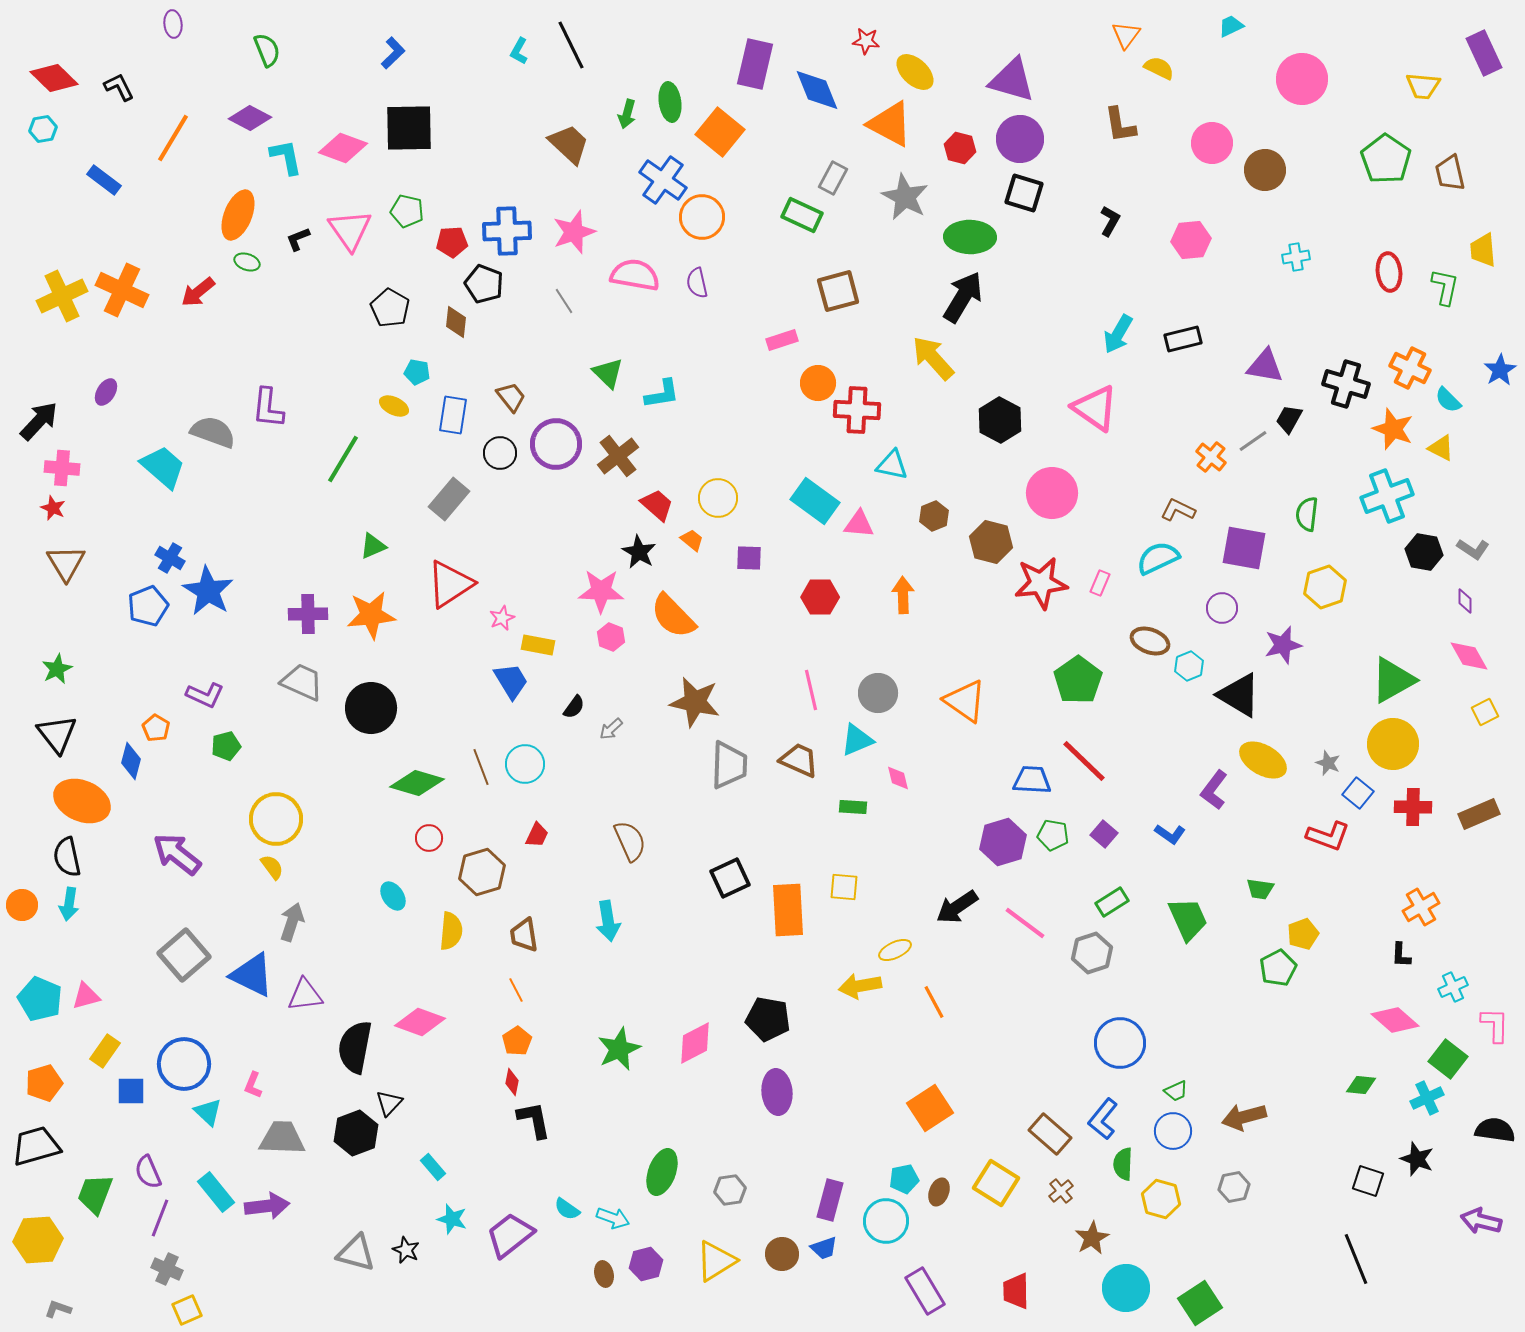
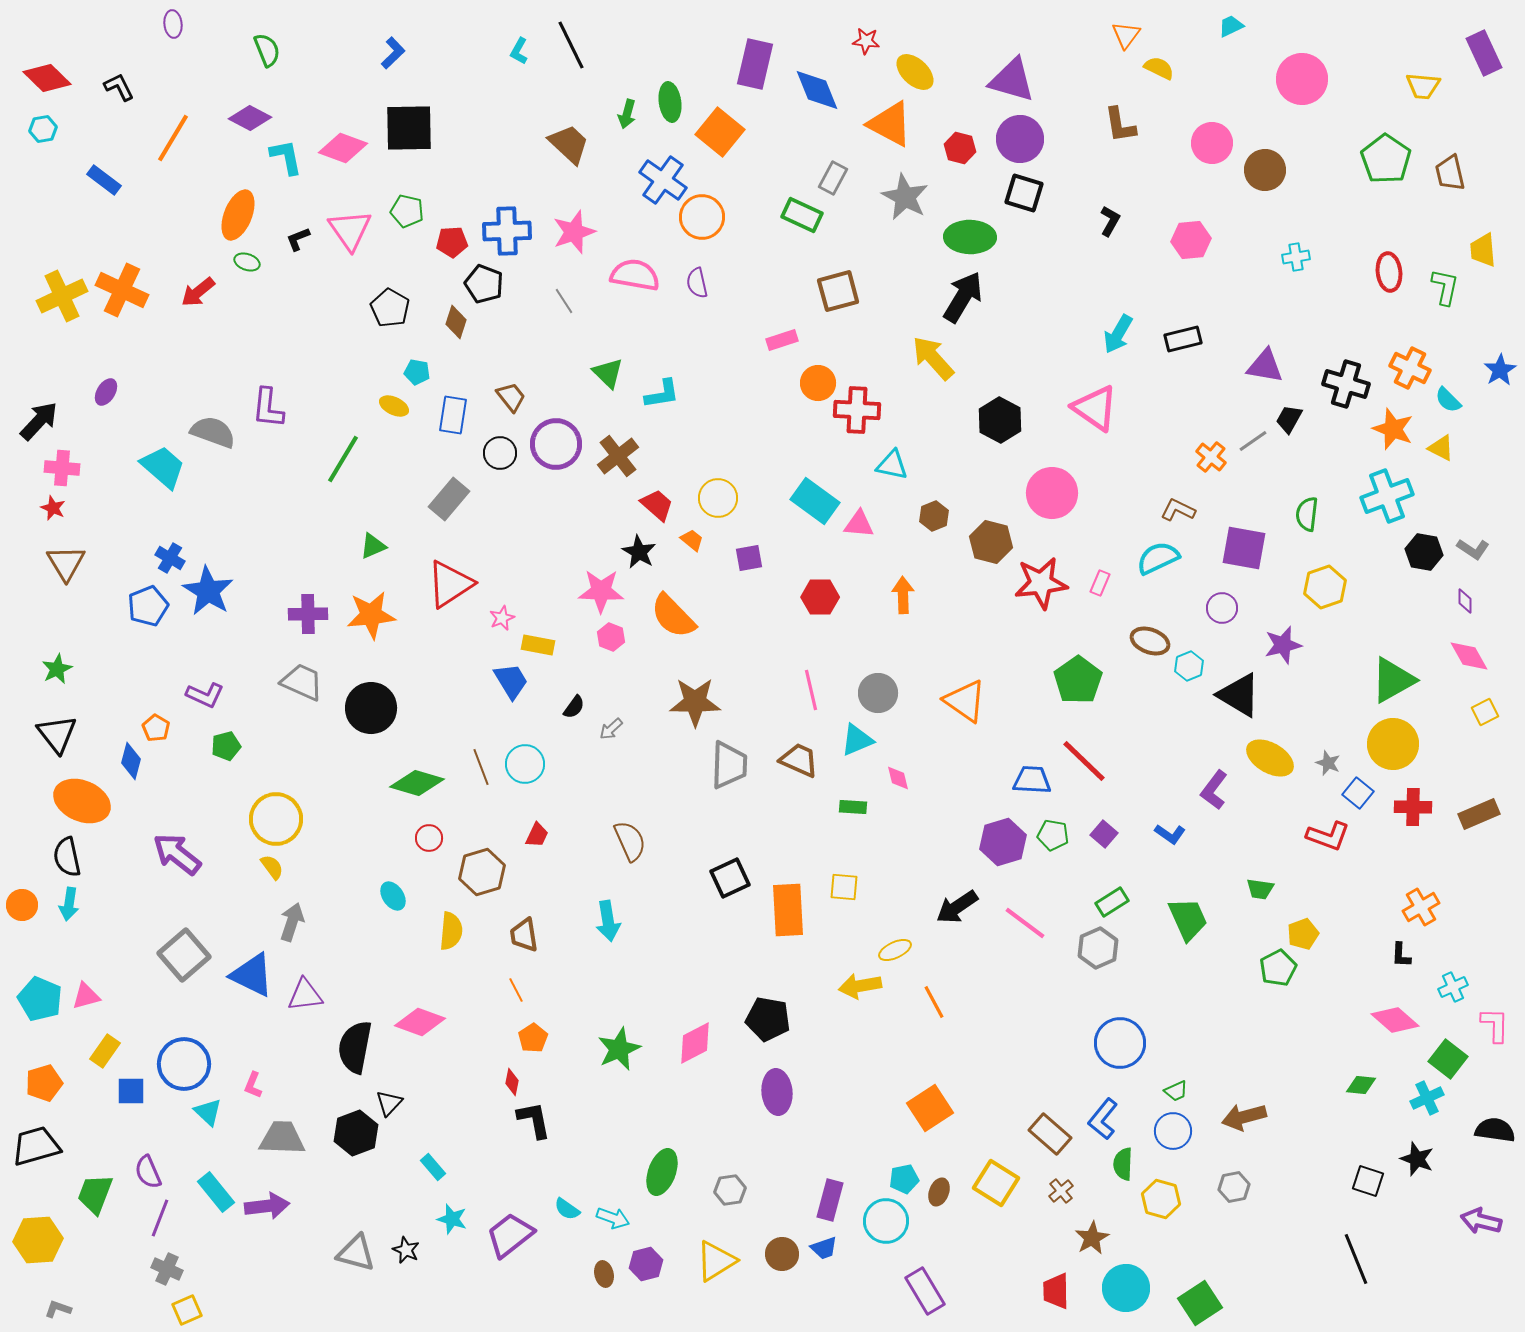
red diamond at (54, 78): moved 7 px left
brown diamond at (456, 322): rotated 12 degrees clockwise
purple square at (749, 558): rotated 12 degrees counterclockwise
brown star at (695, 702): rotated 12 degrees counterclockwise
yellow ellipse at (1263, 760): moved 7 px right, 2 px up
gray hexagon at (1092, 953): moved 6 px right, 5 px up; rotated 6 degrees counterclockwise
orange pentagon at (517, 1041): moved 16 px right, 3 px up
red trapezoid at (1016, 1291): moved 40 px right
